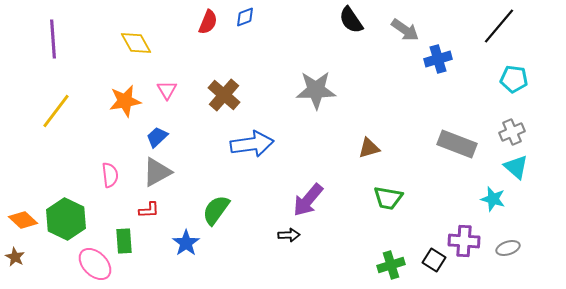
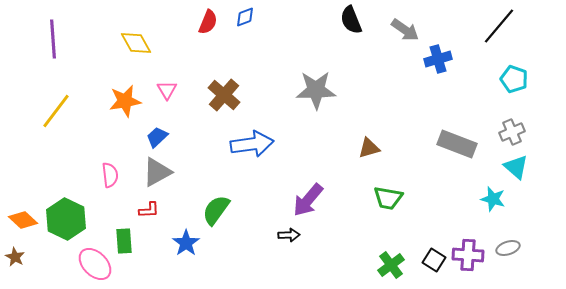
black semicircle: rotated 12 degrees clockwise
cyan pentagon: rotated 12 degrees clockwise
purple cross: moved 4 px right, 14 px down
green cross: rotated 20 degrees counterclockwise
